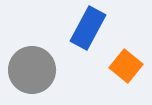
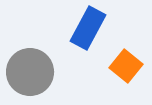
gray circle: moved 2 px left, 2 px down
